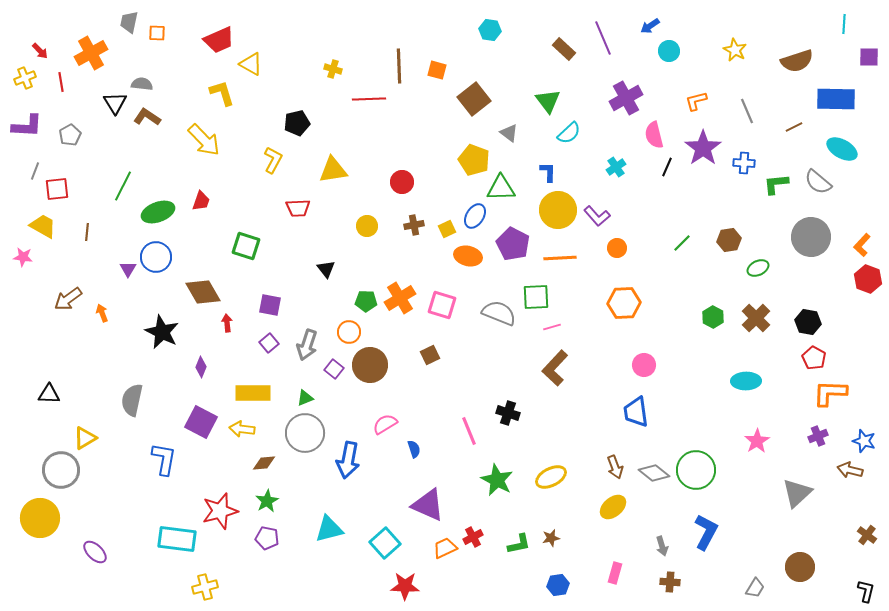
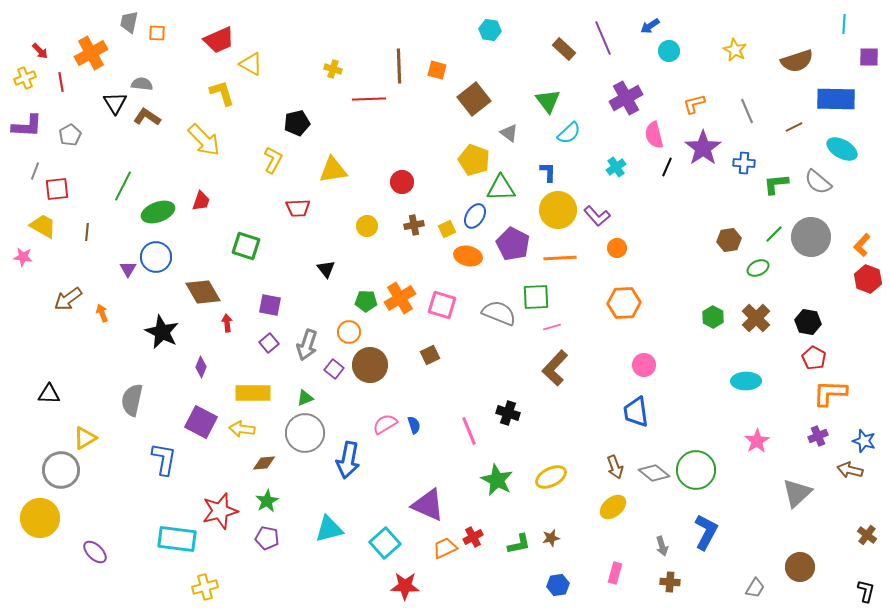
orange L-shape at (696, 101): moved 2 px left, 3 px down
green line at (682, 243): moved 92 px right, 9 px up
blue semicircle at (414, 449): moved 24 px up
